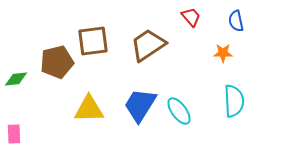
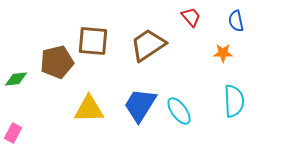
brown square: rotated 12 degrees clockwise
pink rectangle: moved 1 px left, 1 px up; rotated 30 degrees clockwise
